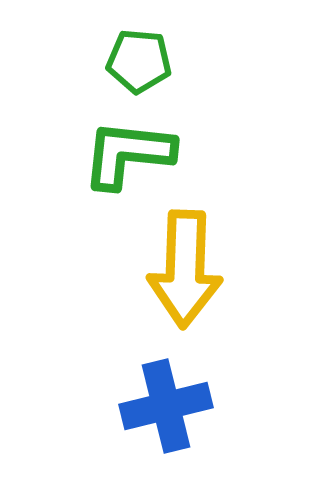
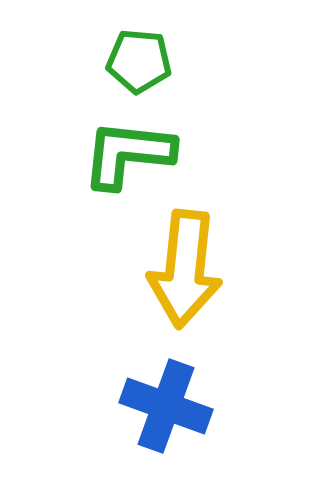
yellow arrow: rotated 4 degrees clockwise
blue cross: rotated 34 degrees clockwise
